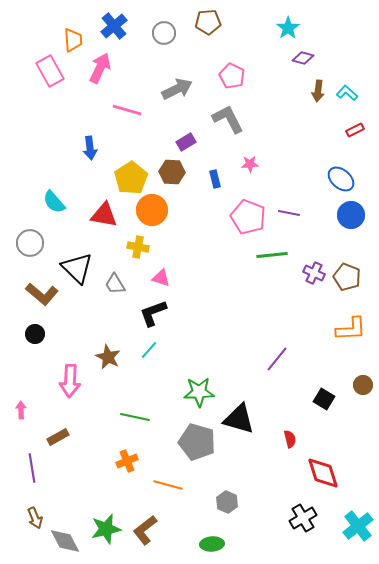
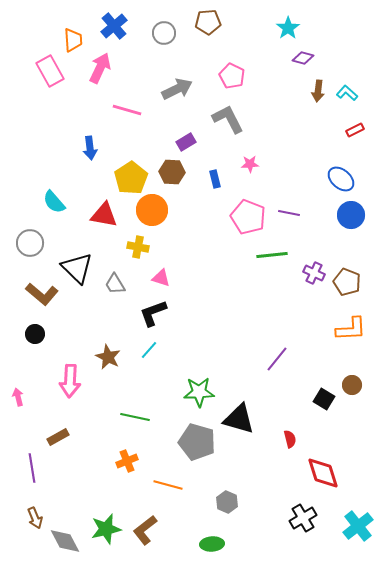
brown pentagon at (347, 277): moved 5 px down
brown circle at (363, 385): moved 11 px left
pink arrow at (21, 410): moved 3 px left, 13 px up; rotated 12 degrees counterclockwise
